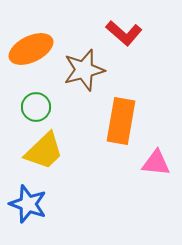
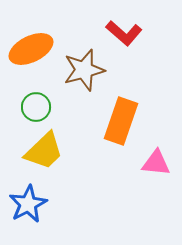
orange rectangle: rotated 9 degrees clockwise
blue star: rotated 24 degrees clockwise
